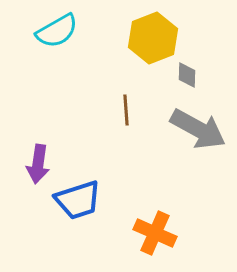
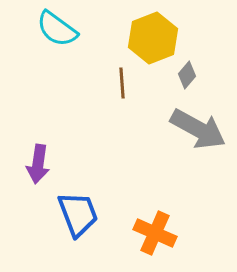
cyan semicircle: moved 2 px up; rotated 66 degrees clockwise
gray diamond: rotated 40 degrees clockwise
brown line: moved 4 px left, 27 px up
blue trapezoid: moved 14 px down; rotated 93 degrees counterclockwise
